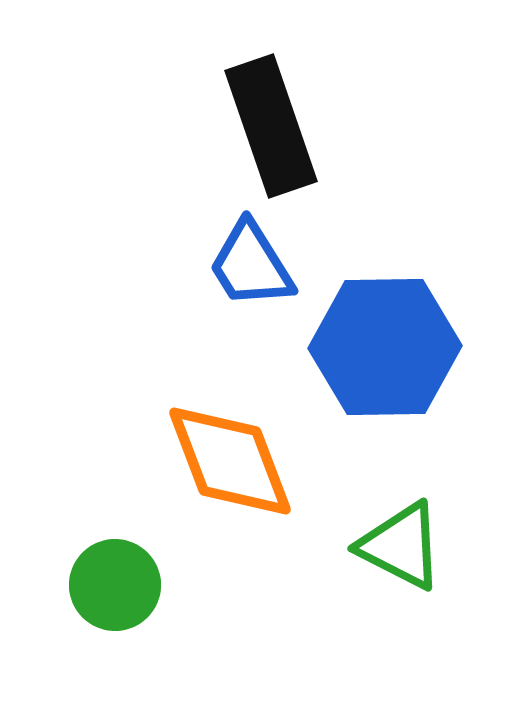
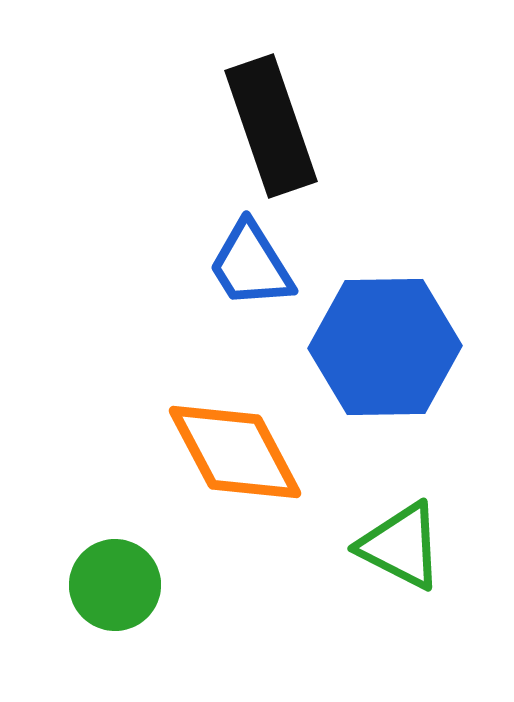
orange diamond: moved 5 px right, 9 px up; rotated 7 degrees counterclockwise
